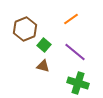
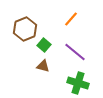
orange line: rotated 14 degrees counterclockwise
